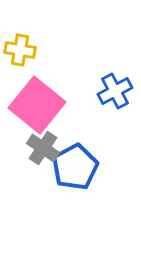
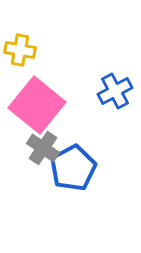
blue pentagon: moved 2 px left, 1 px down
